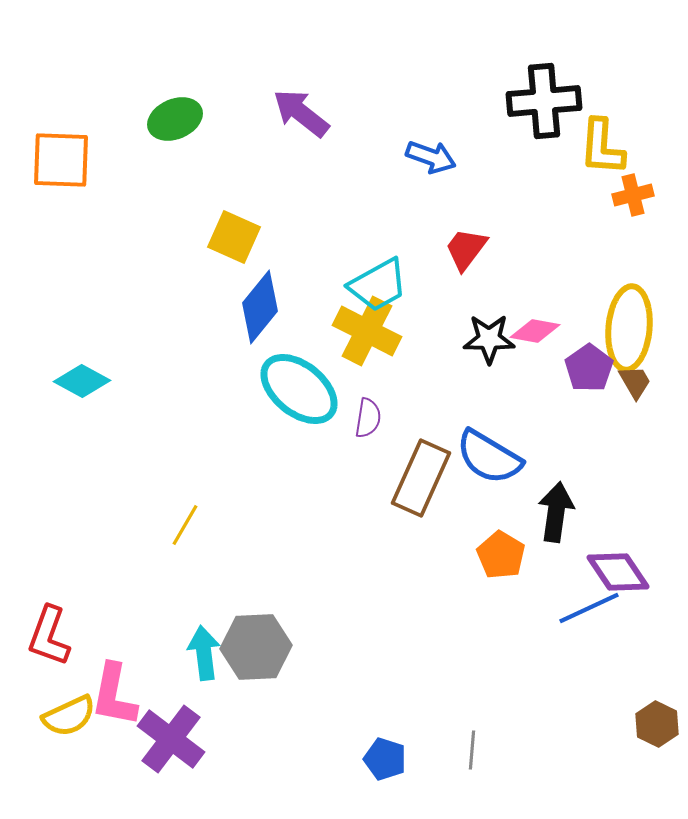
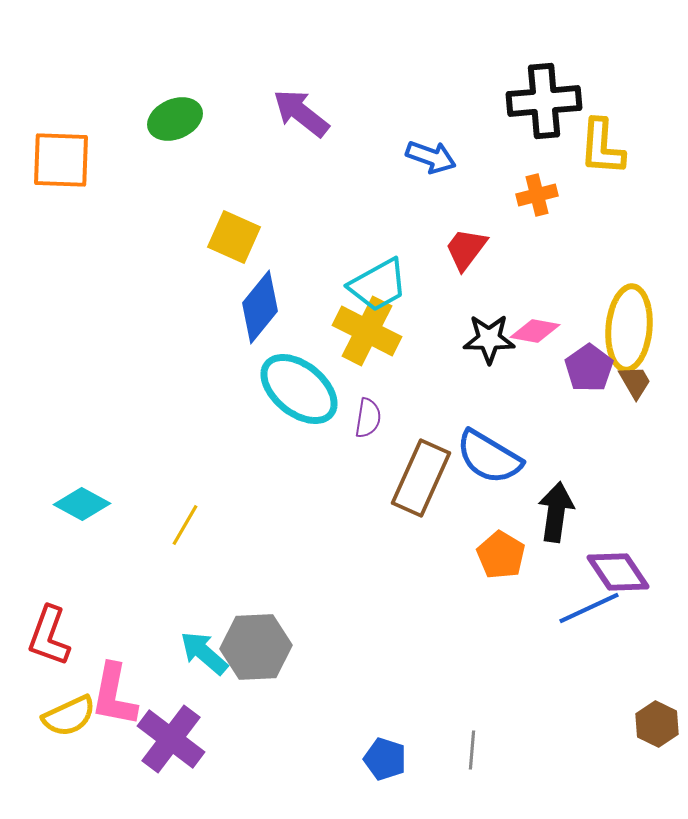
orange cross: moved 96 px left
cyan diamond: moved 123 px down
cyan arrow: rotated 42 degrees counterclockwise
